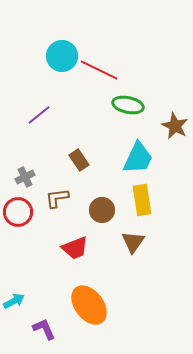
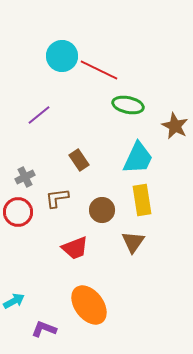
purple L-shape: rotated 45 degrees counterclockwise
